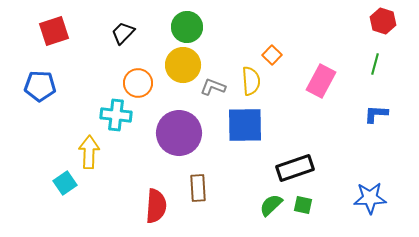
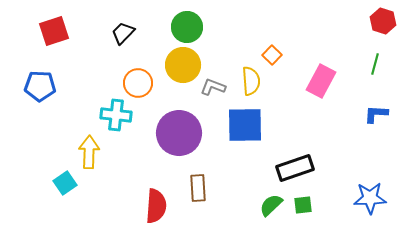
green square: rotated 18 degrees counterclockwise
